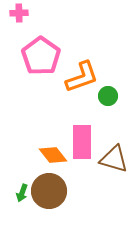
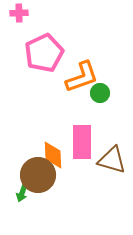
pink pentagon: moved 3 px right, 3 px up; rotated 12 degrees clockwise
green circle: moved 8 px left, 3 px up
orange diamond: rotated 36 degrees clockwise
brown triangle: moved 2 px left, 1 px down
brown circle: moved 11 px left, 16 px up
